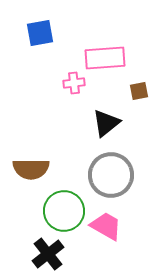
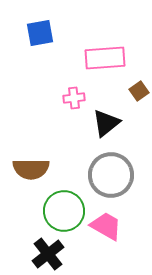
pink cross: moved 15 px down
brown square: rotated 24 degrees counterclockwise
